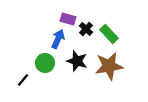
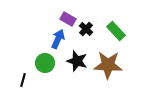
purple rectangle: rotated 14 degrees clockwise
green rectangle: moved 7 px right, 3 px up
brown star: moved 1 px left, 1 px up; rotated 12 degrees clockwise
black line: rotated 24 degrees counterclockwise
